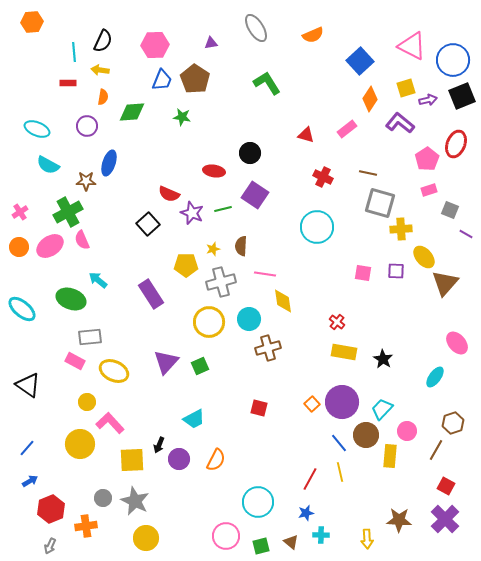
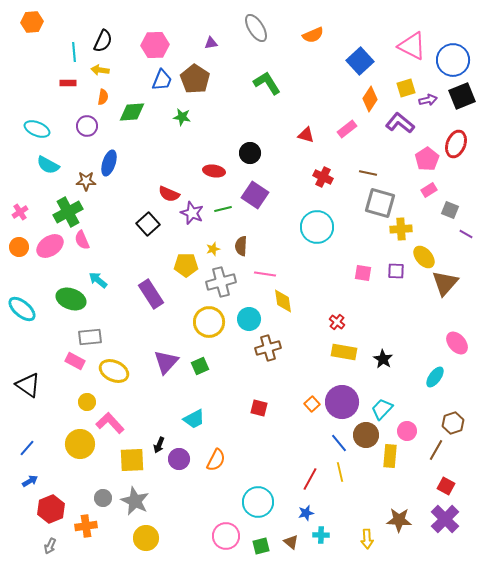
pink rectangle at (429, 190): rotated 14 degrees counterclockwise
